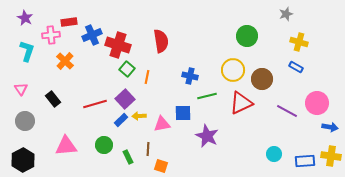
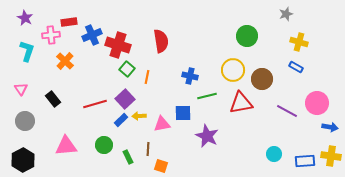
red triangle at (241, 103): rotated 15 degrees clockwise
